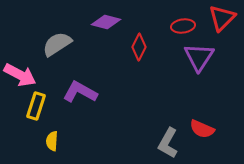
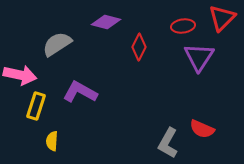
pink arrow: rotated 16 degrees counterclockwise
